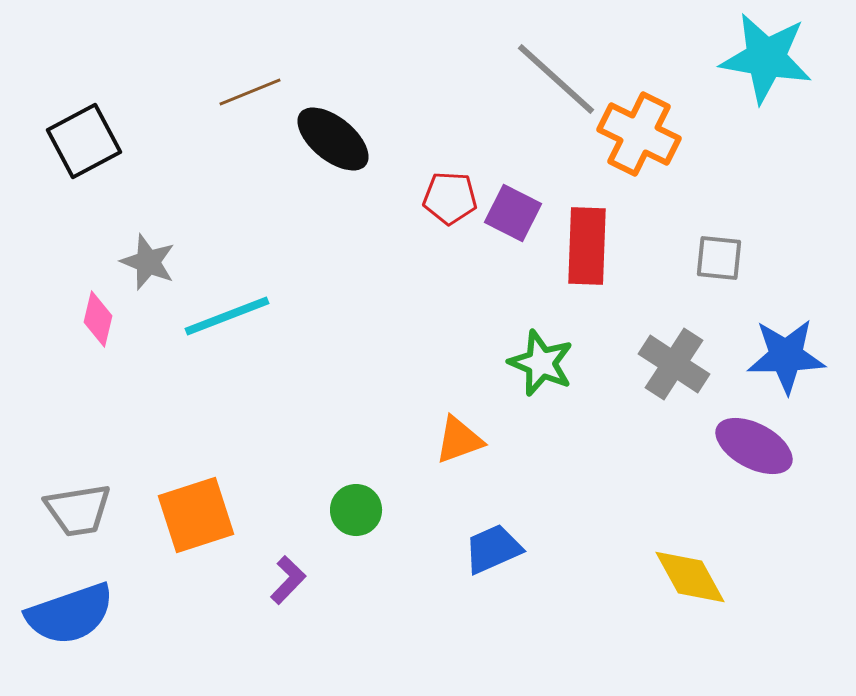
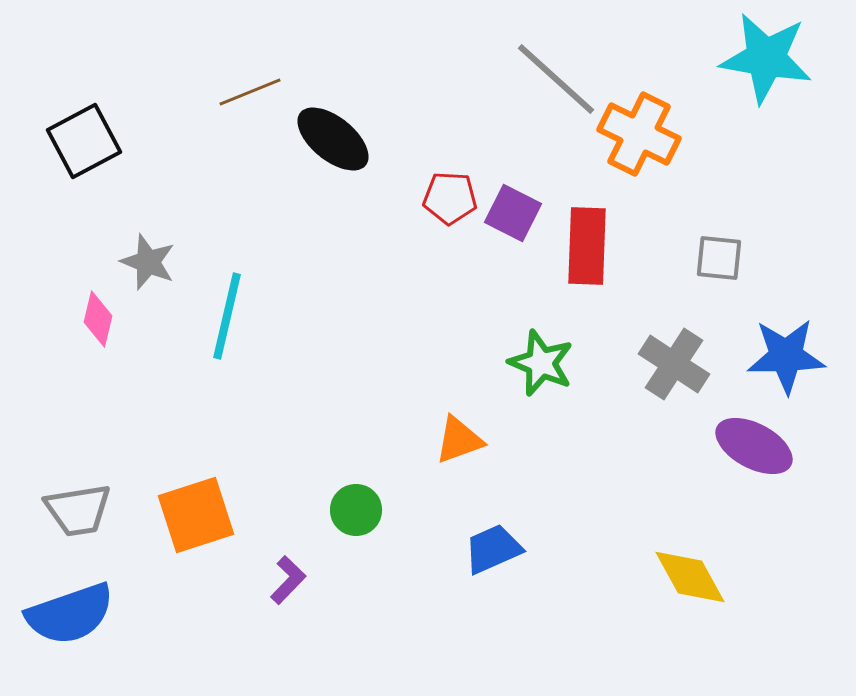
cyan line: rotated 56 degrees counterclockwise
